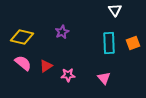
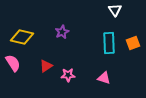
pink semicircle: moved 10 px left; rotated 18 degrees clockwise
pink triangle: rotated 32 degrees counterclockwise
